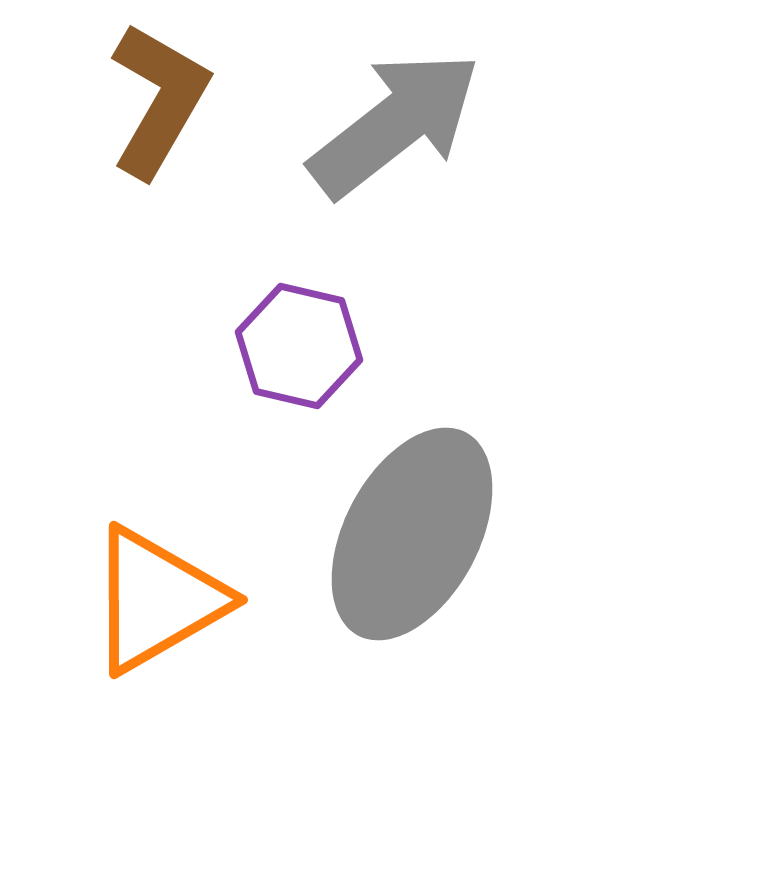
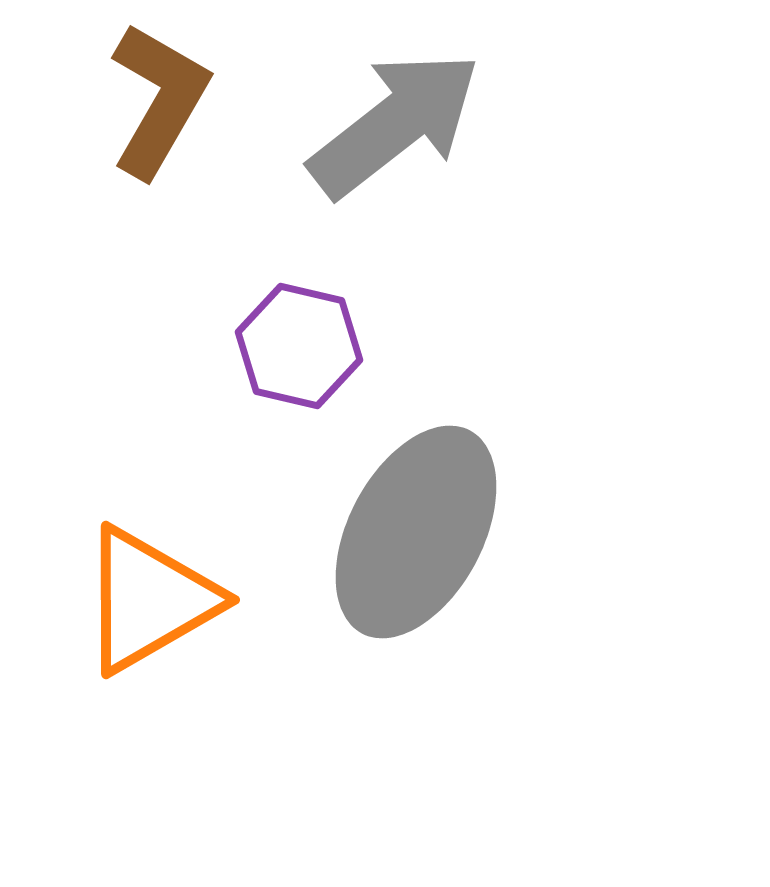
gray ellipse: moved 4 px right, 2 px up
orange triangle: moved 8 px left
